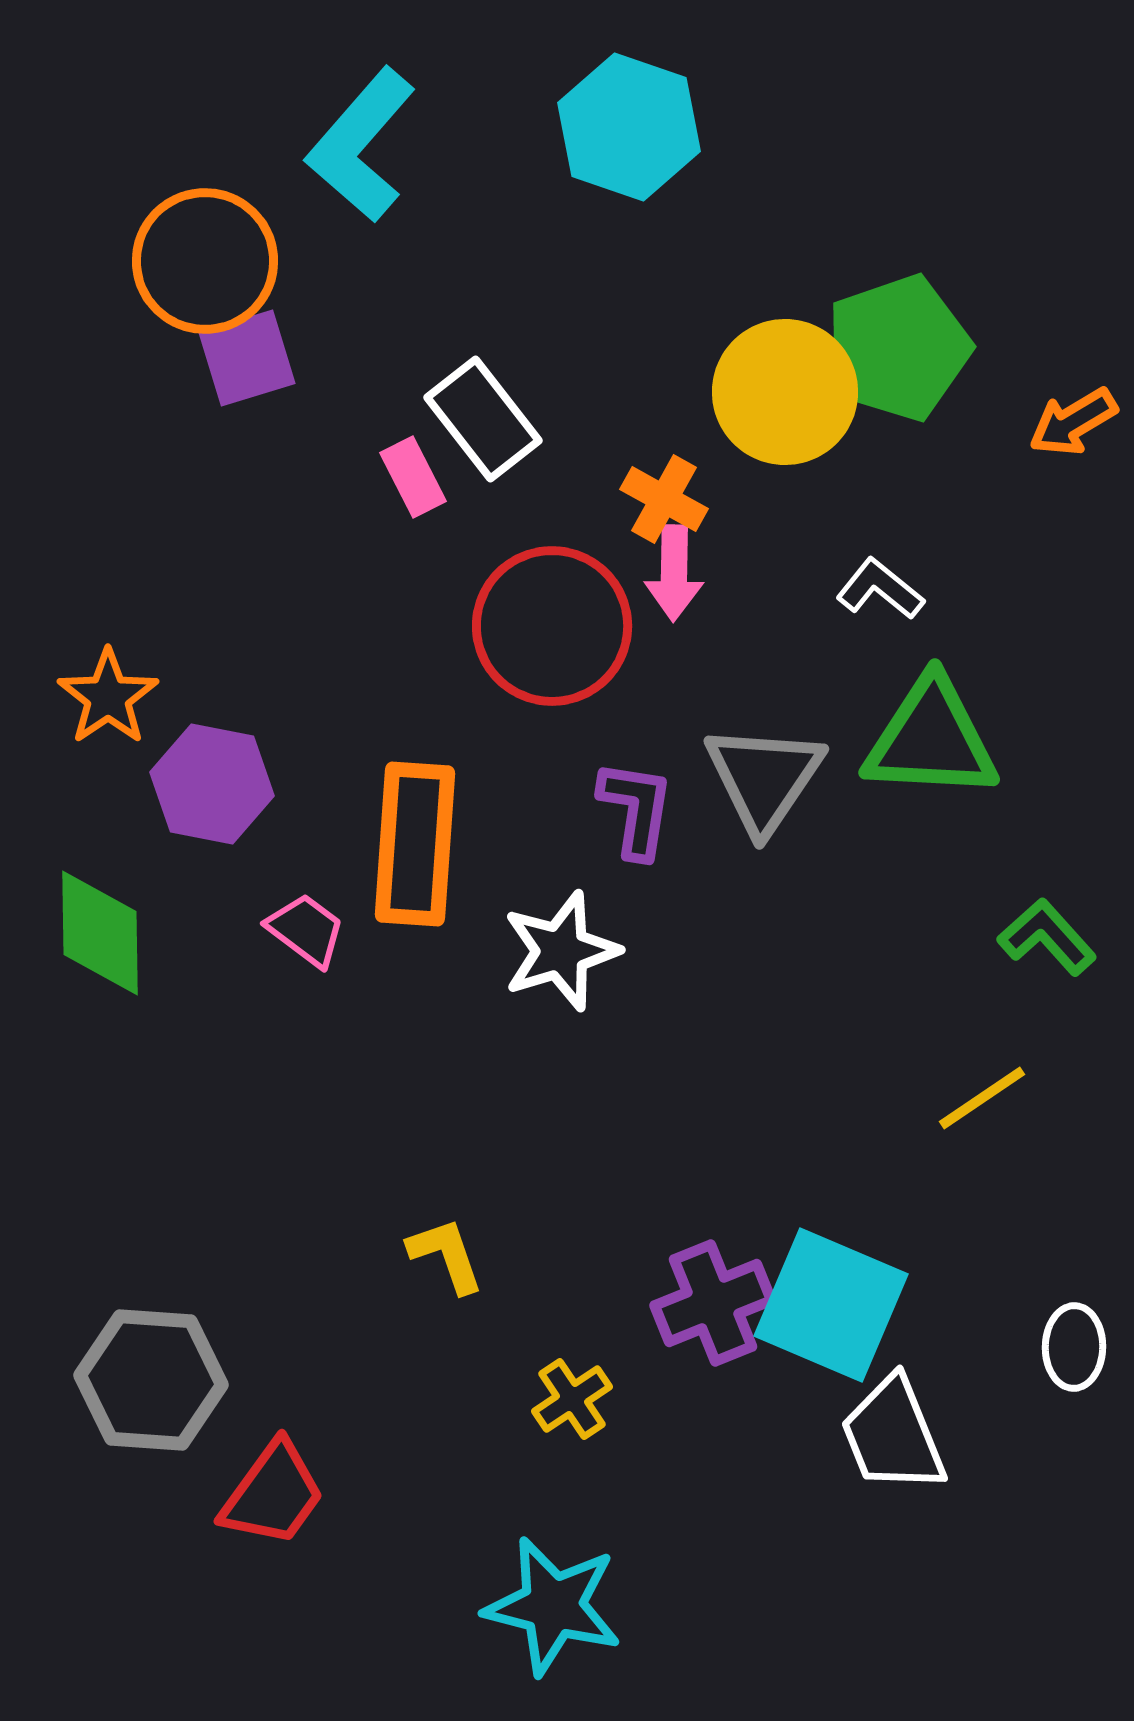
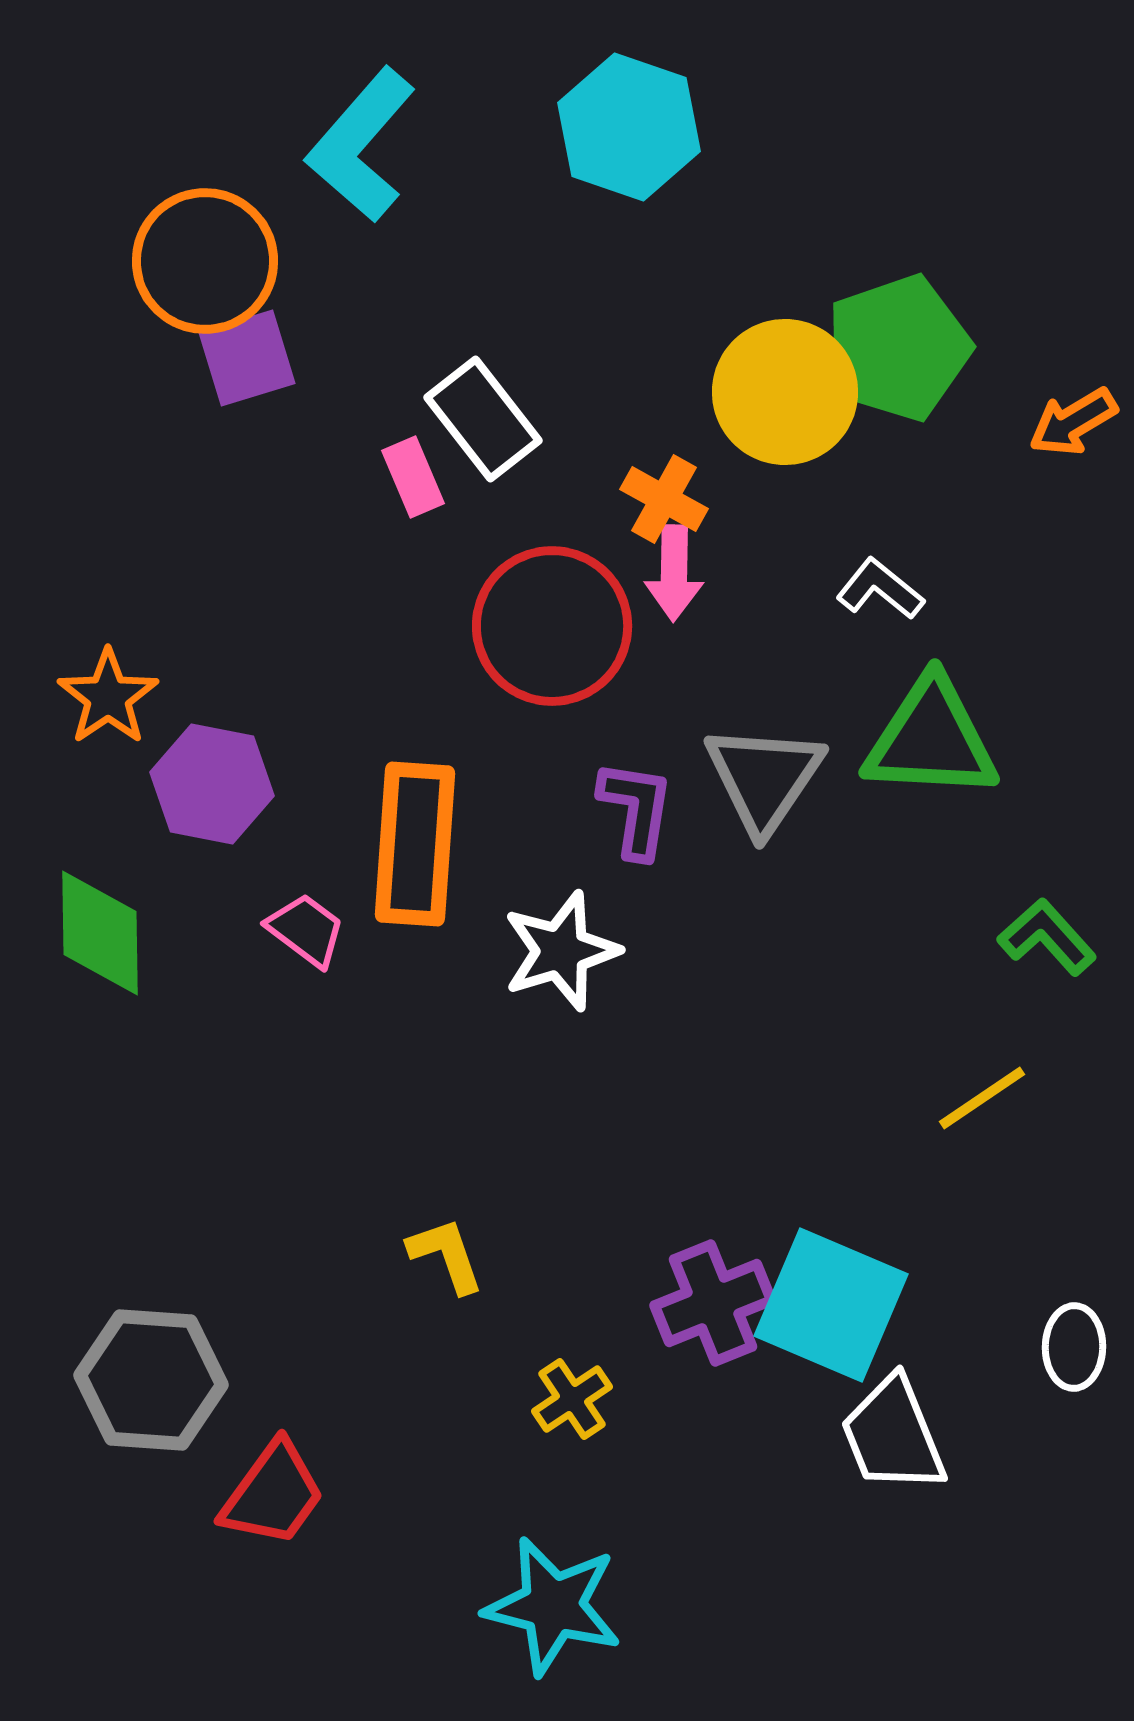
pink rectangle: rotated 4 degrees clockwise
